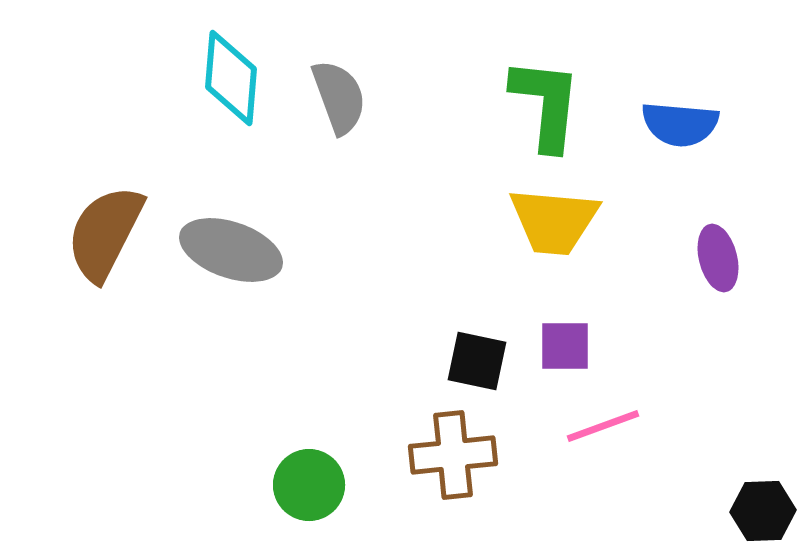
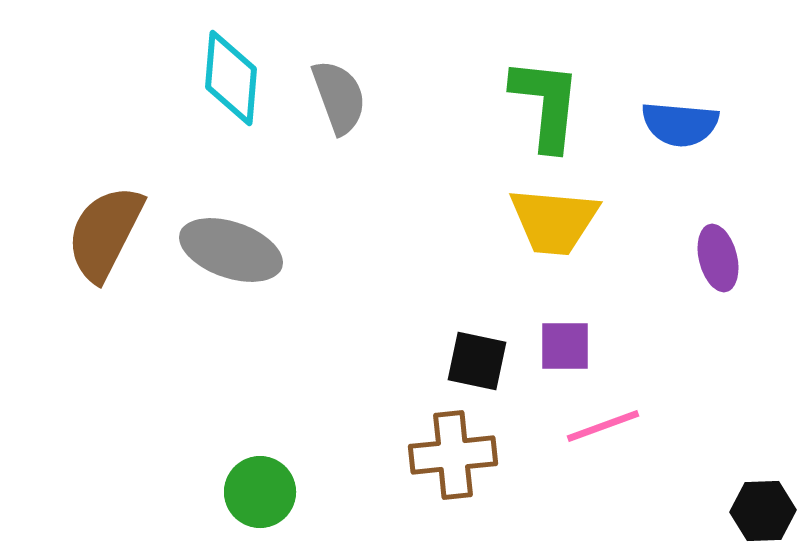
green circle: moved 49 px left, 7 px down
